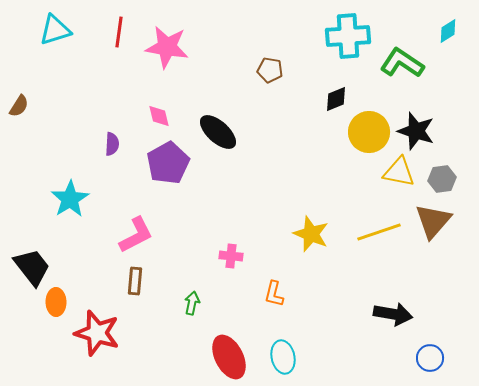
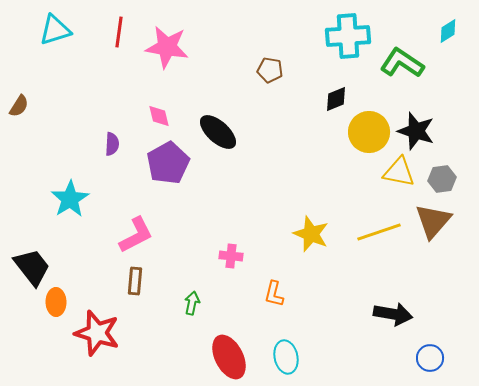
cyan ellipse: moved 3 px right
